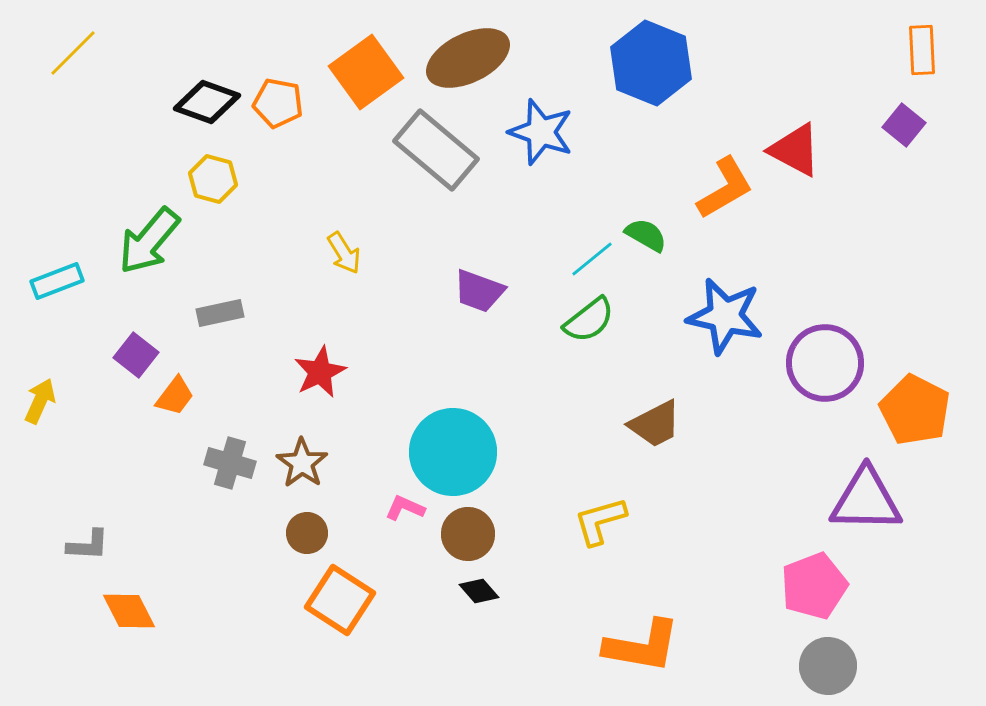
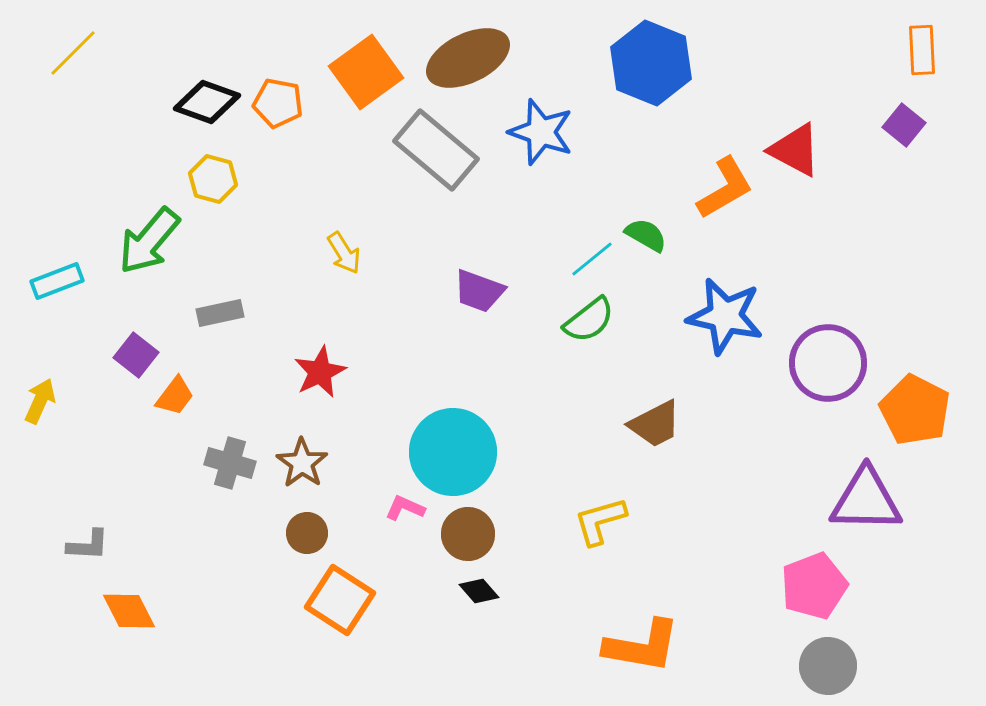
purple circle at (825, 363): moved 3 px right
